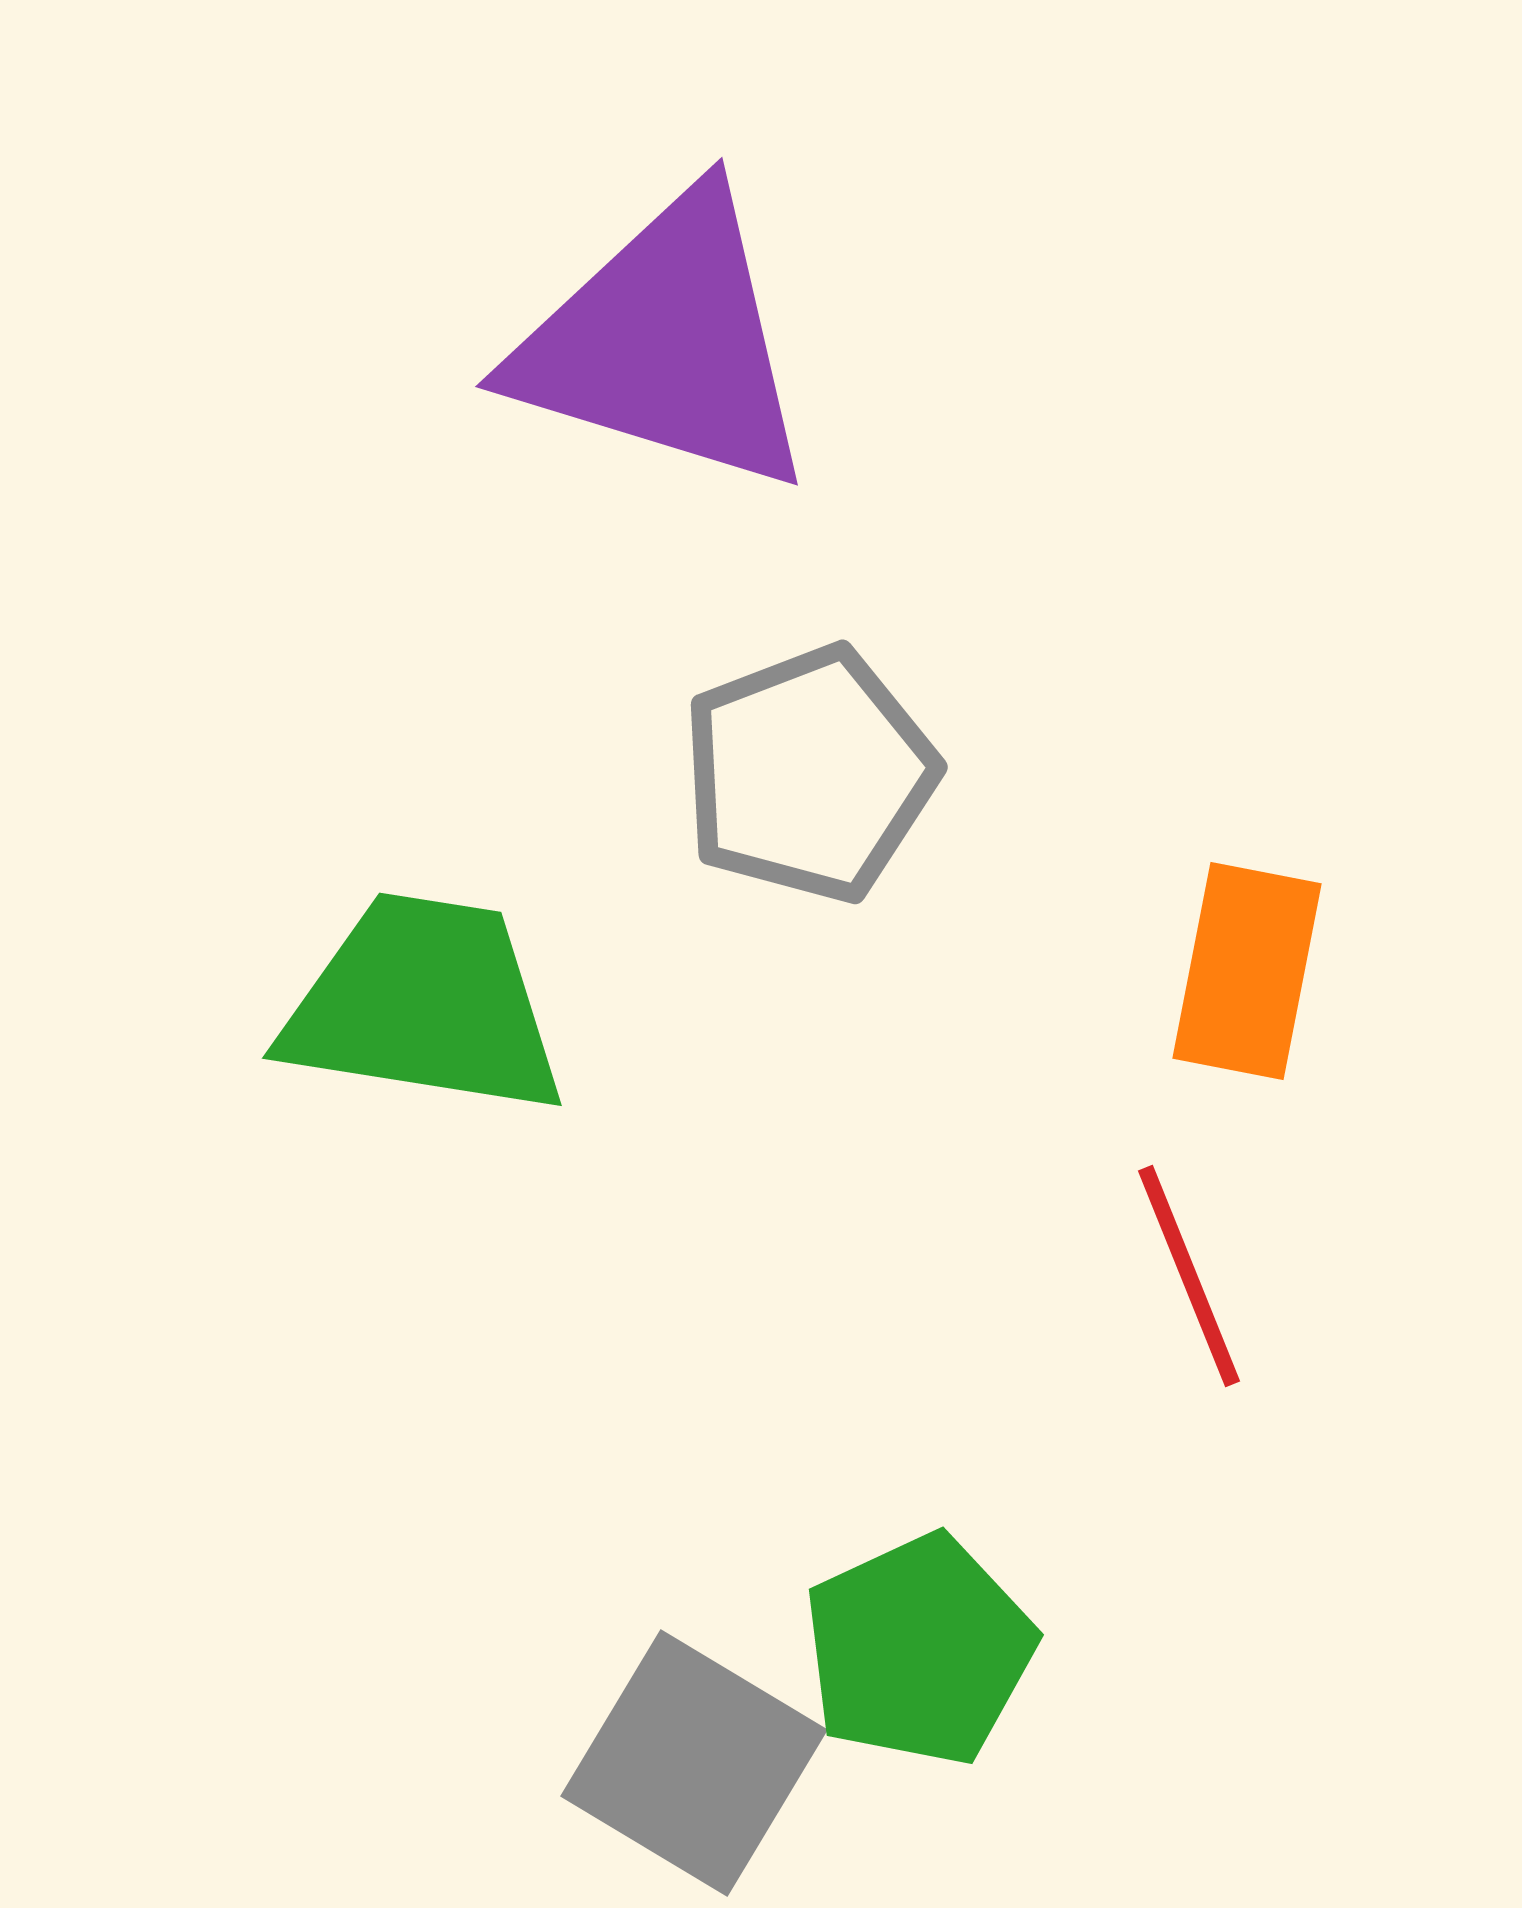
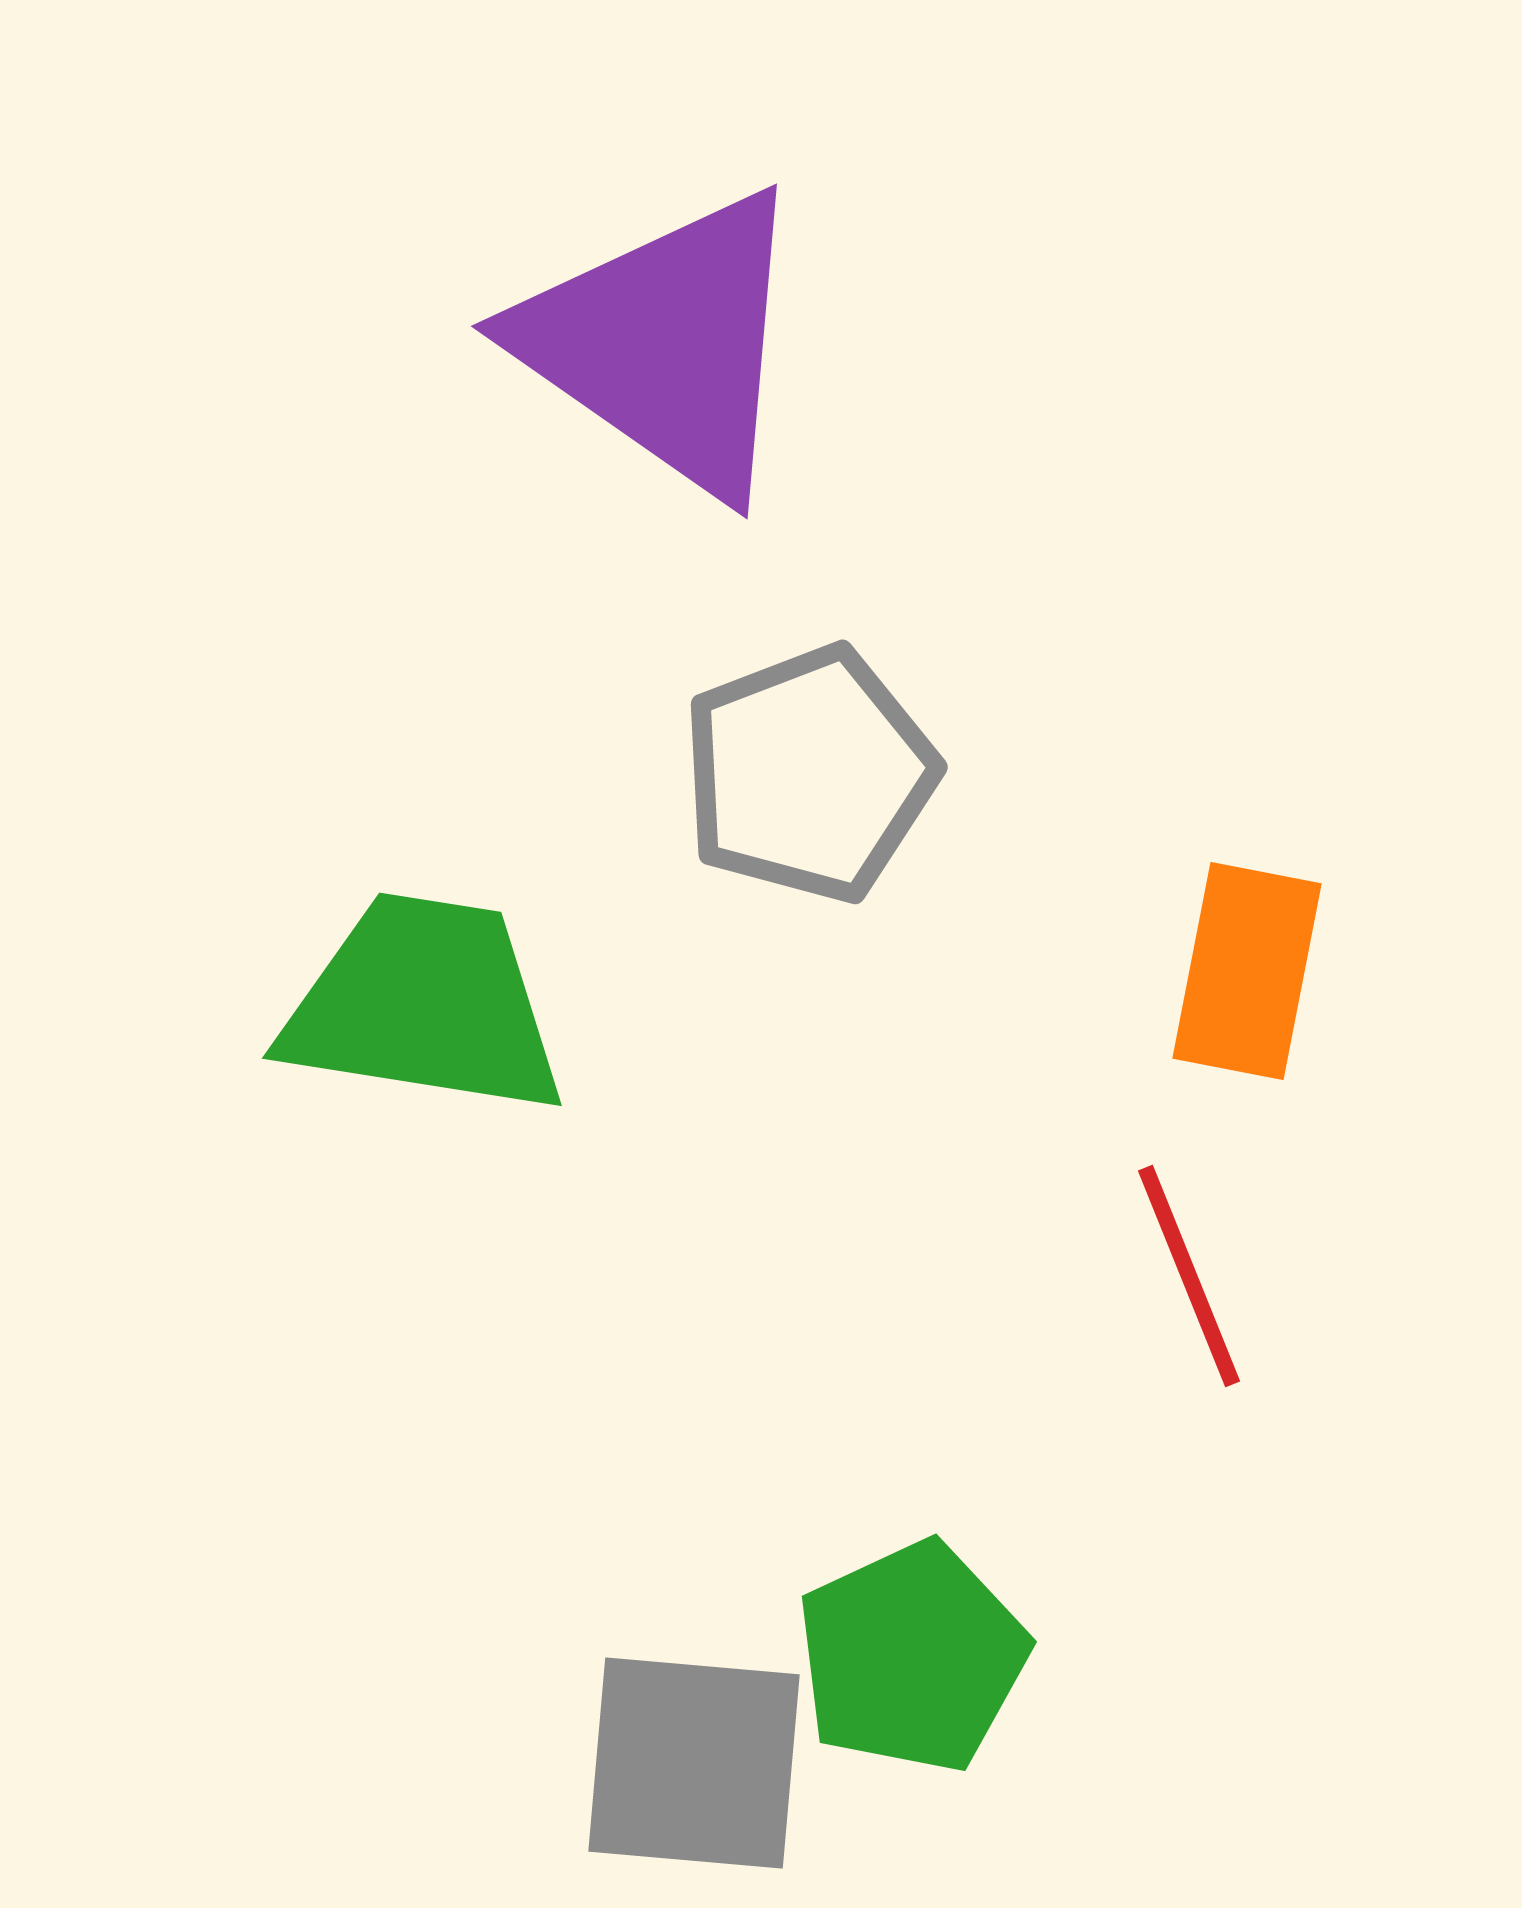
purple triangle: rotated 18 degrees clockwise
green pentagon: moved 7 px left, 7 px down
gray square: rotated 26 degrees counterclockwise
